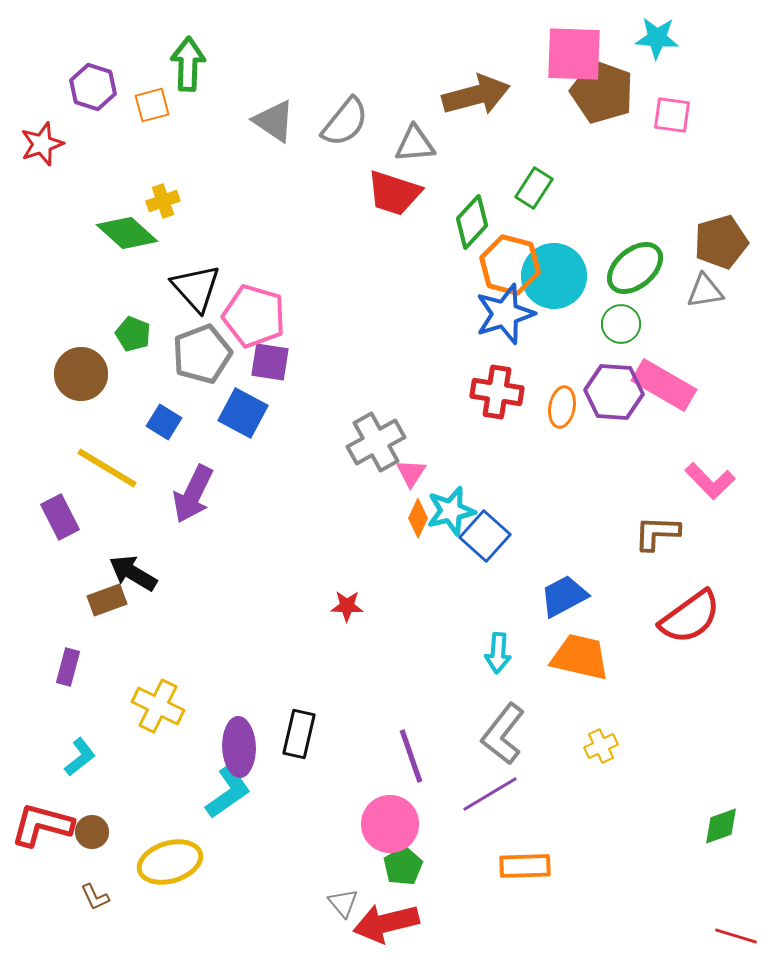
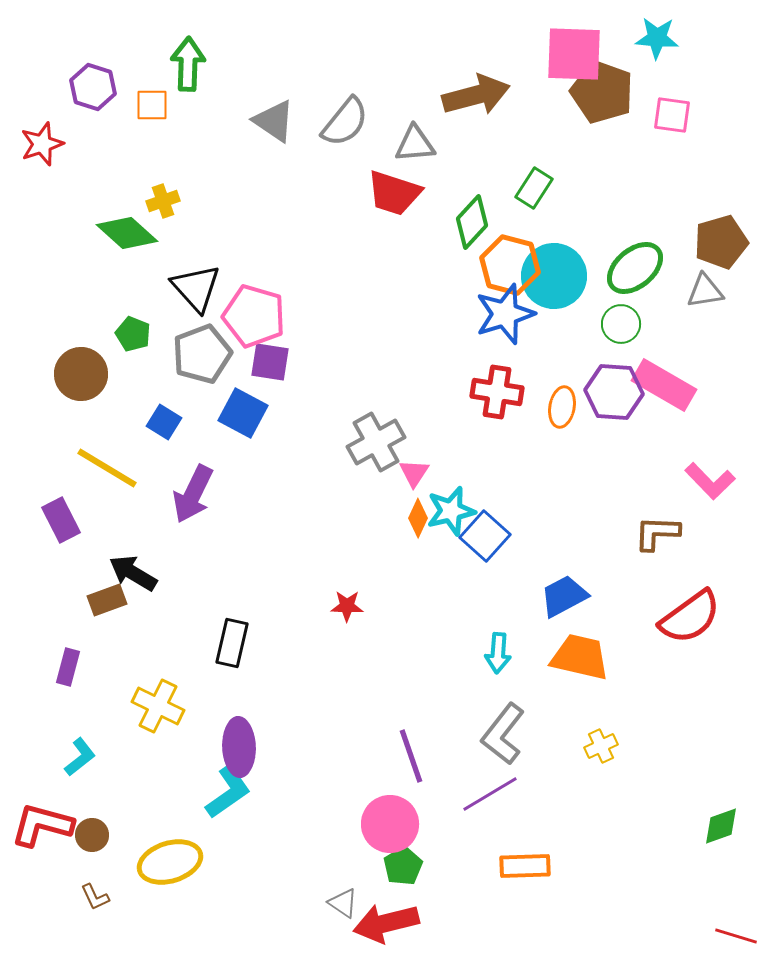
orange square at (152, 105): rotated 15 degrees clockwise
pink triangle at (411, 473): moved 3 px right
purple rectangle at (60, 517): moved 1 px right, 3 px down
black rectangle at (299, 734): moved 67 px left, 91 px up
brown circle at (92, 832): moved 3 px down
gray triangle at (343, 903): rotated 16 degrees counterclockwise
